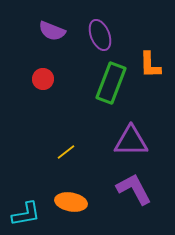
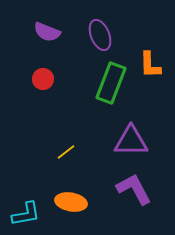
purple semicircle: moved 5 px left, 1 px down
